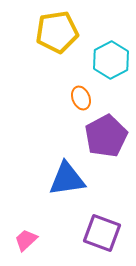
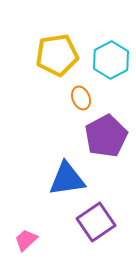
yellow pentagon: moved 23 px down
purple square: moved 6 px left, 11 px up; rotated 36 degrees clockwise
